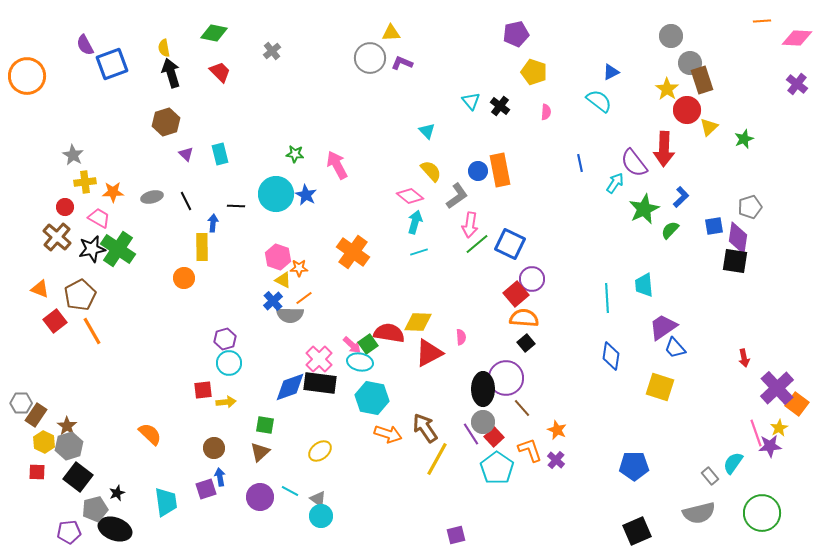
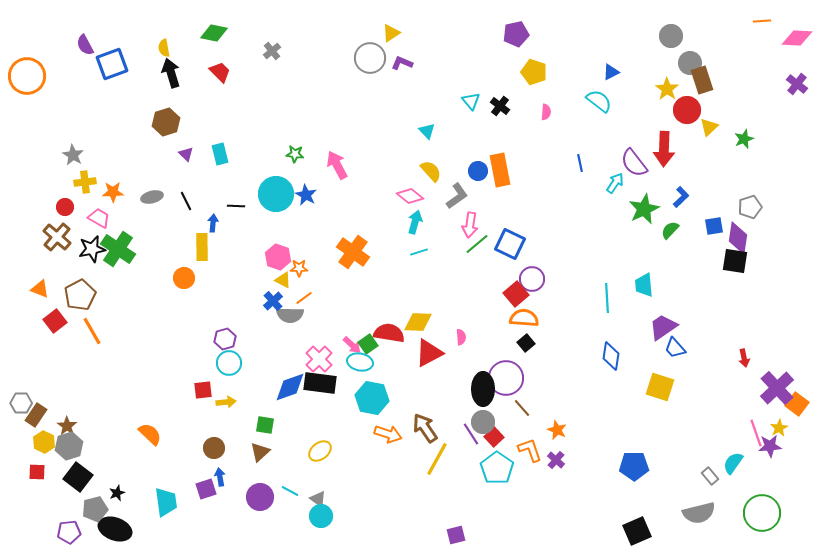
yellow triangle at (391, 33): rotated 30 degrees counterclockwise
